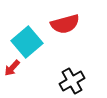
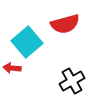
red arrow: rotated 54 degrees clockwise
